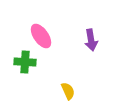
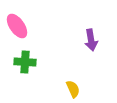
pink ellipse: moved 24 px left, 10 px up
yellow semicircle: moved 5 px right, 2 px up
